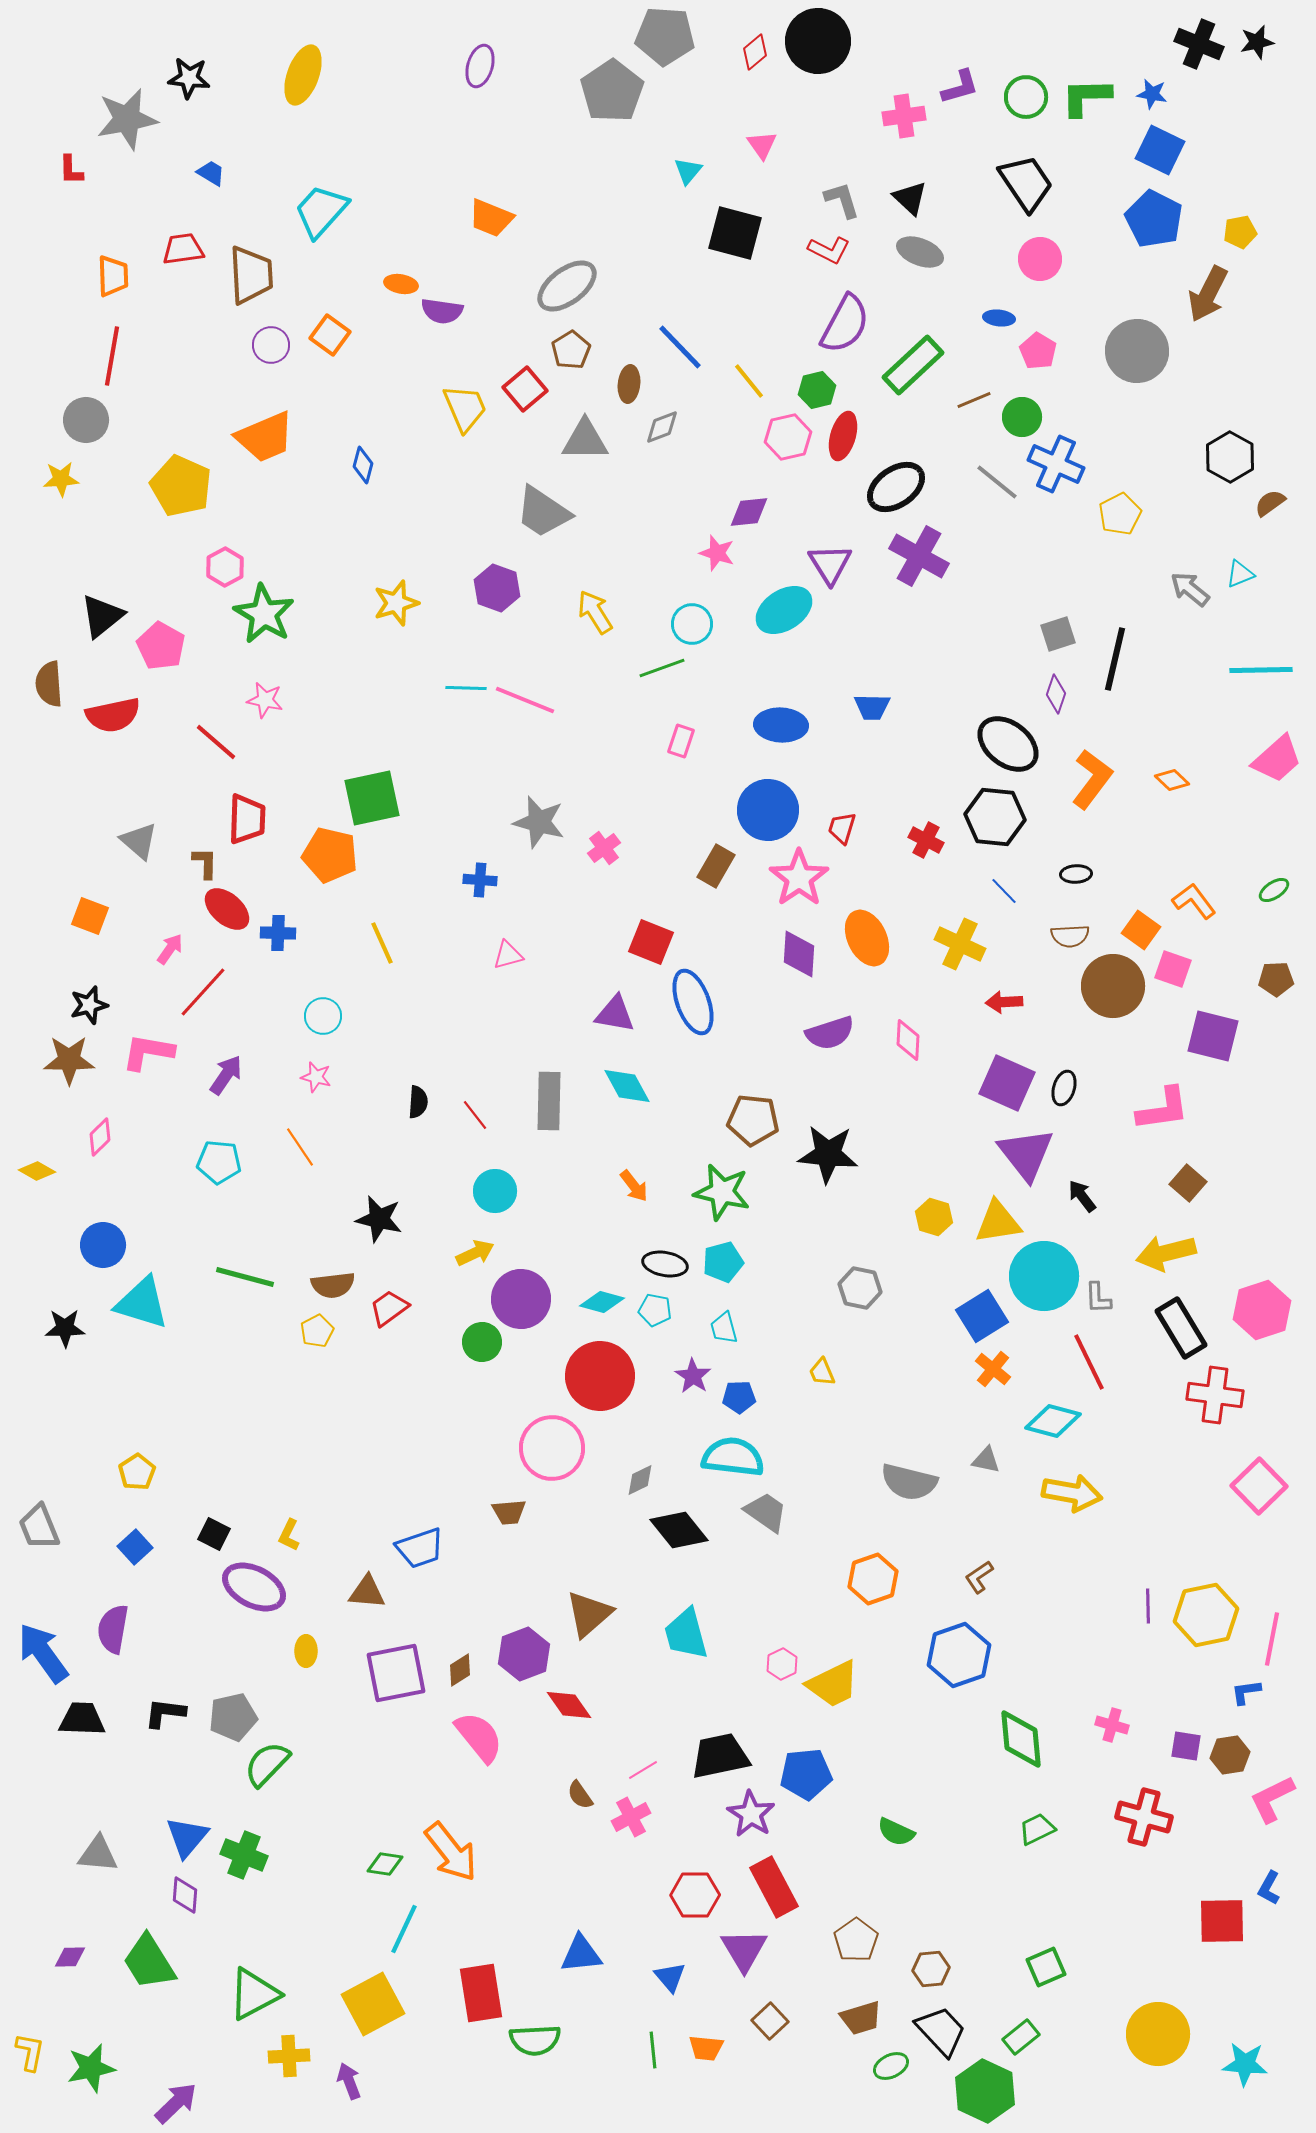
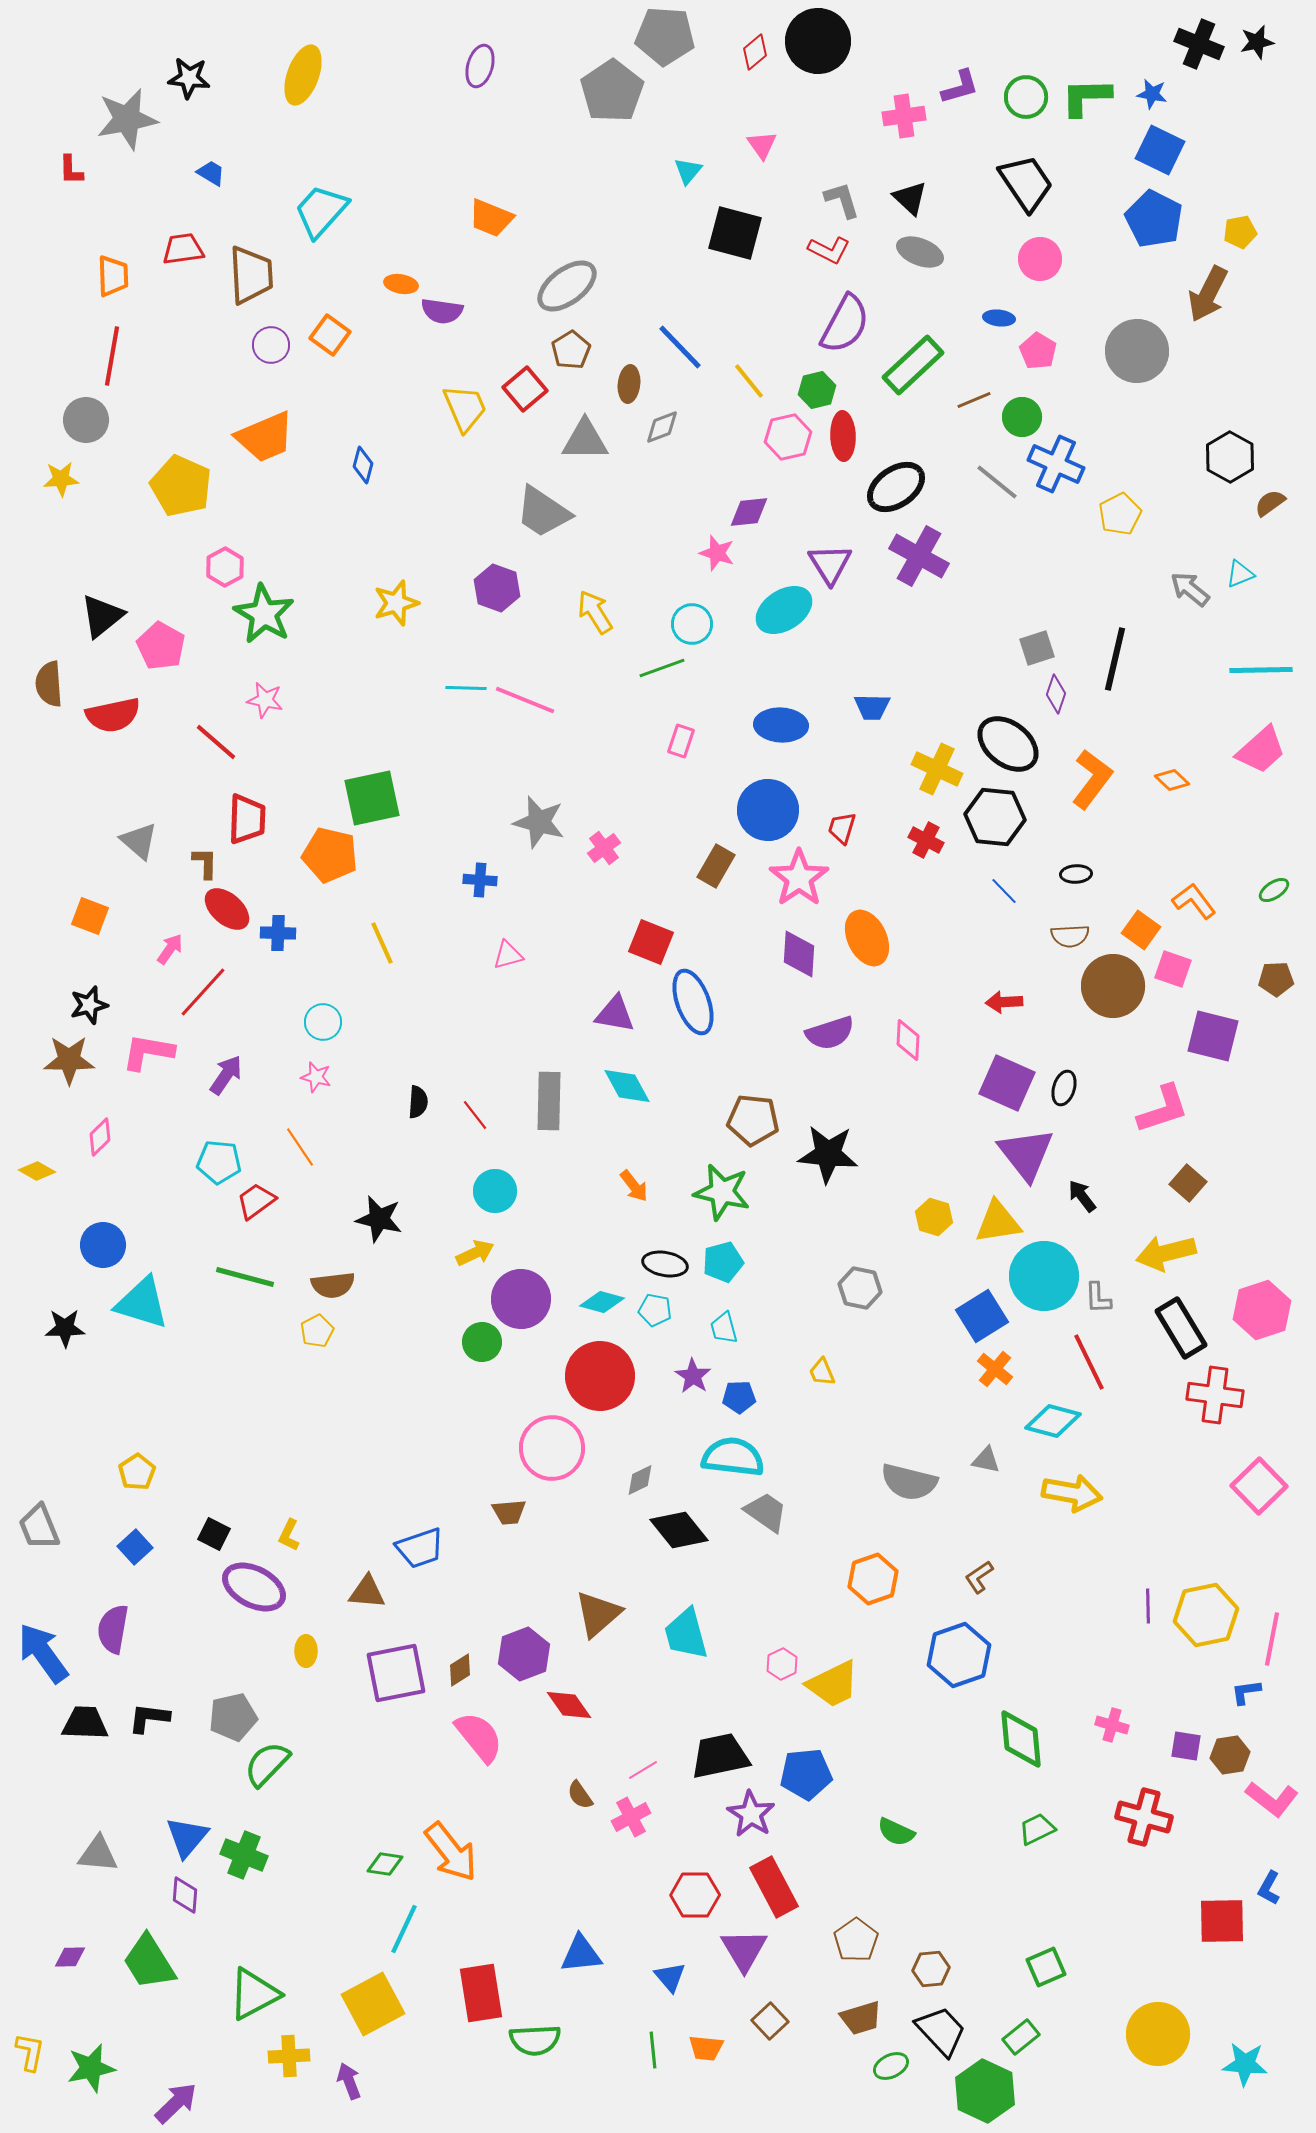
red ellipse at (843, 436): rotated 18 degrees counterclockwise
gray square at (1058, 634): moved 21 px left, 14 px down
pink trapezoid at (1277, 759): moved 16 px left, 9 px up
yellow cross at (960, 944): moved 23 px left, 175 px up
cyan circle at (323, 1016): moved 6 px down
pink L-shape at (1163, 1109): rotated 10 degrees counterclockwise
red trapezoid at (389, 1308): moved 133 px left, 107 px up
orange cross at (993, 1369): moved 2 px right
brown triangle at (589, 1614): moved 9 px right
black L-shape at (165, 1713): moved 16 px left, 5 px down
black trapezoid at (82, 1719): moved 3 px right, 4 px down
pink L-shape at (1272, 1799): rotated 116 degrees counterclockwise
